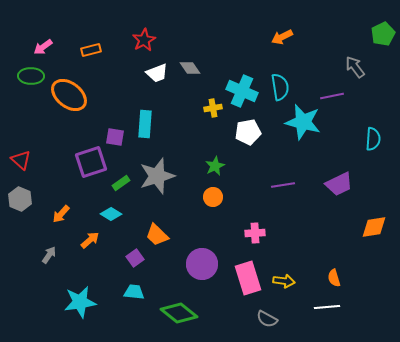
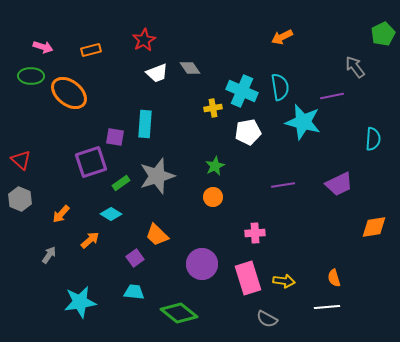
pink arrow at (43, 47): rotated 126 degrees counterclockwise
orange ellipse at (69, 95): moved 2 px up
